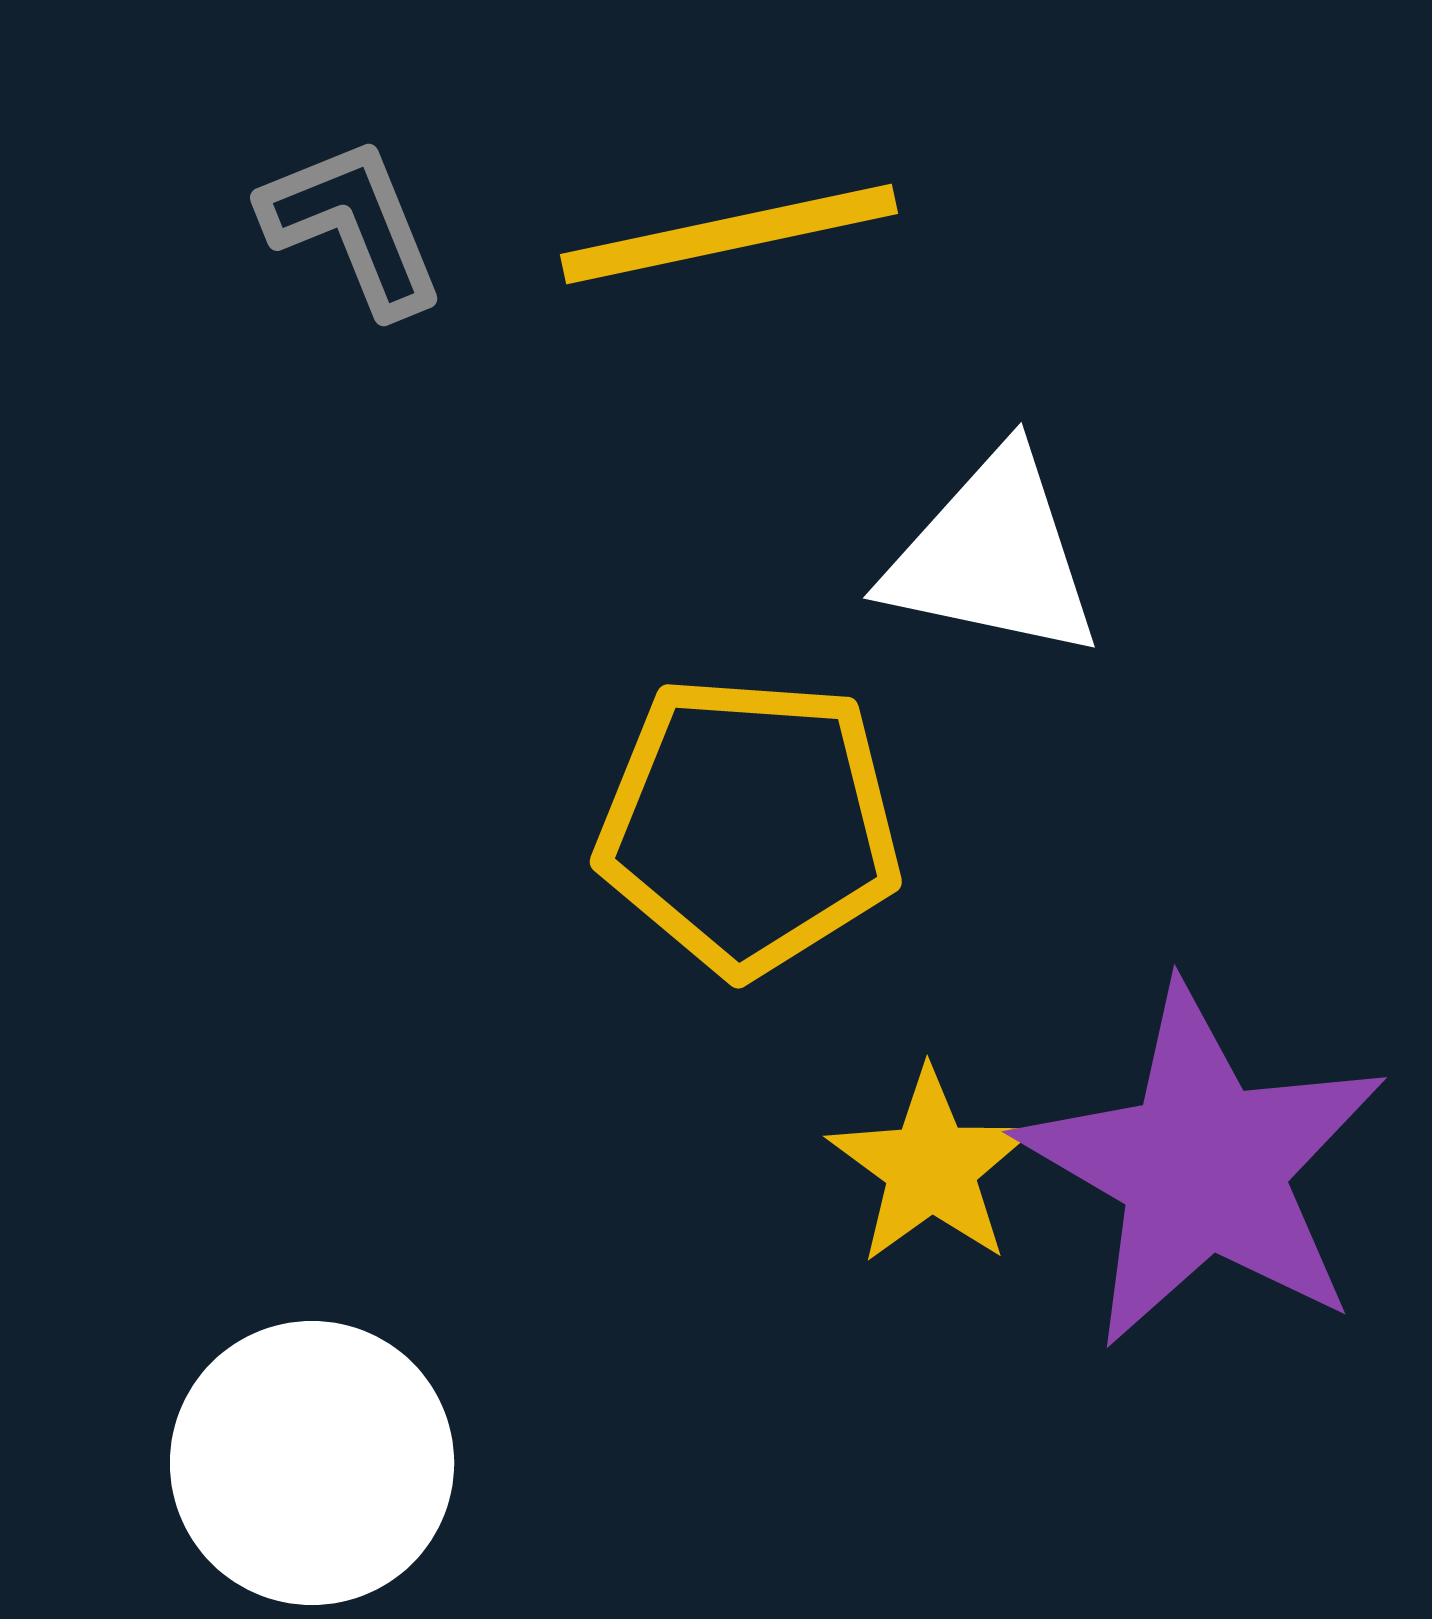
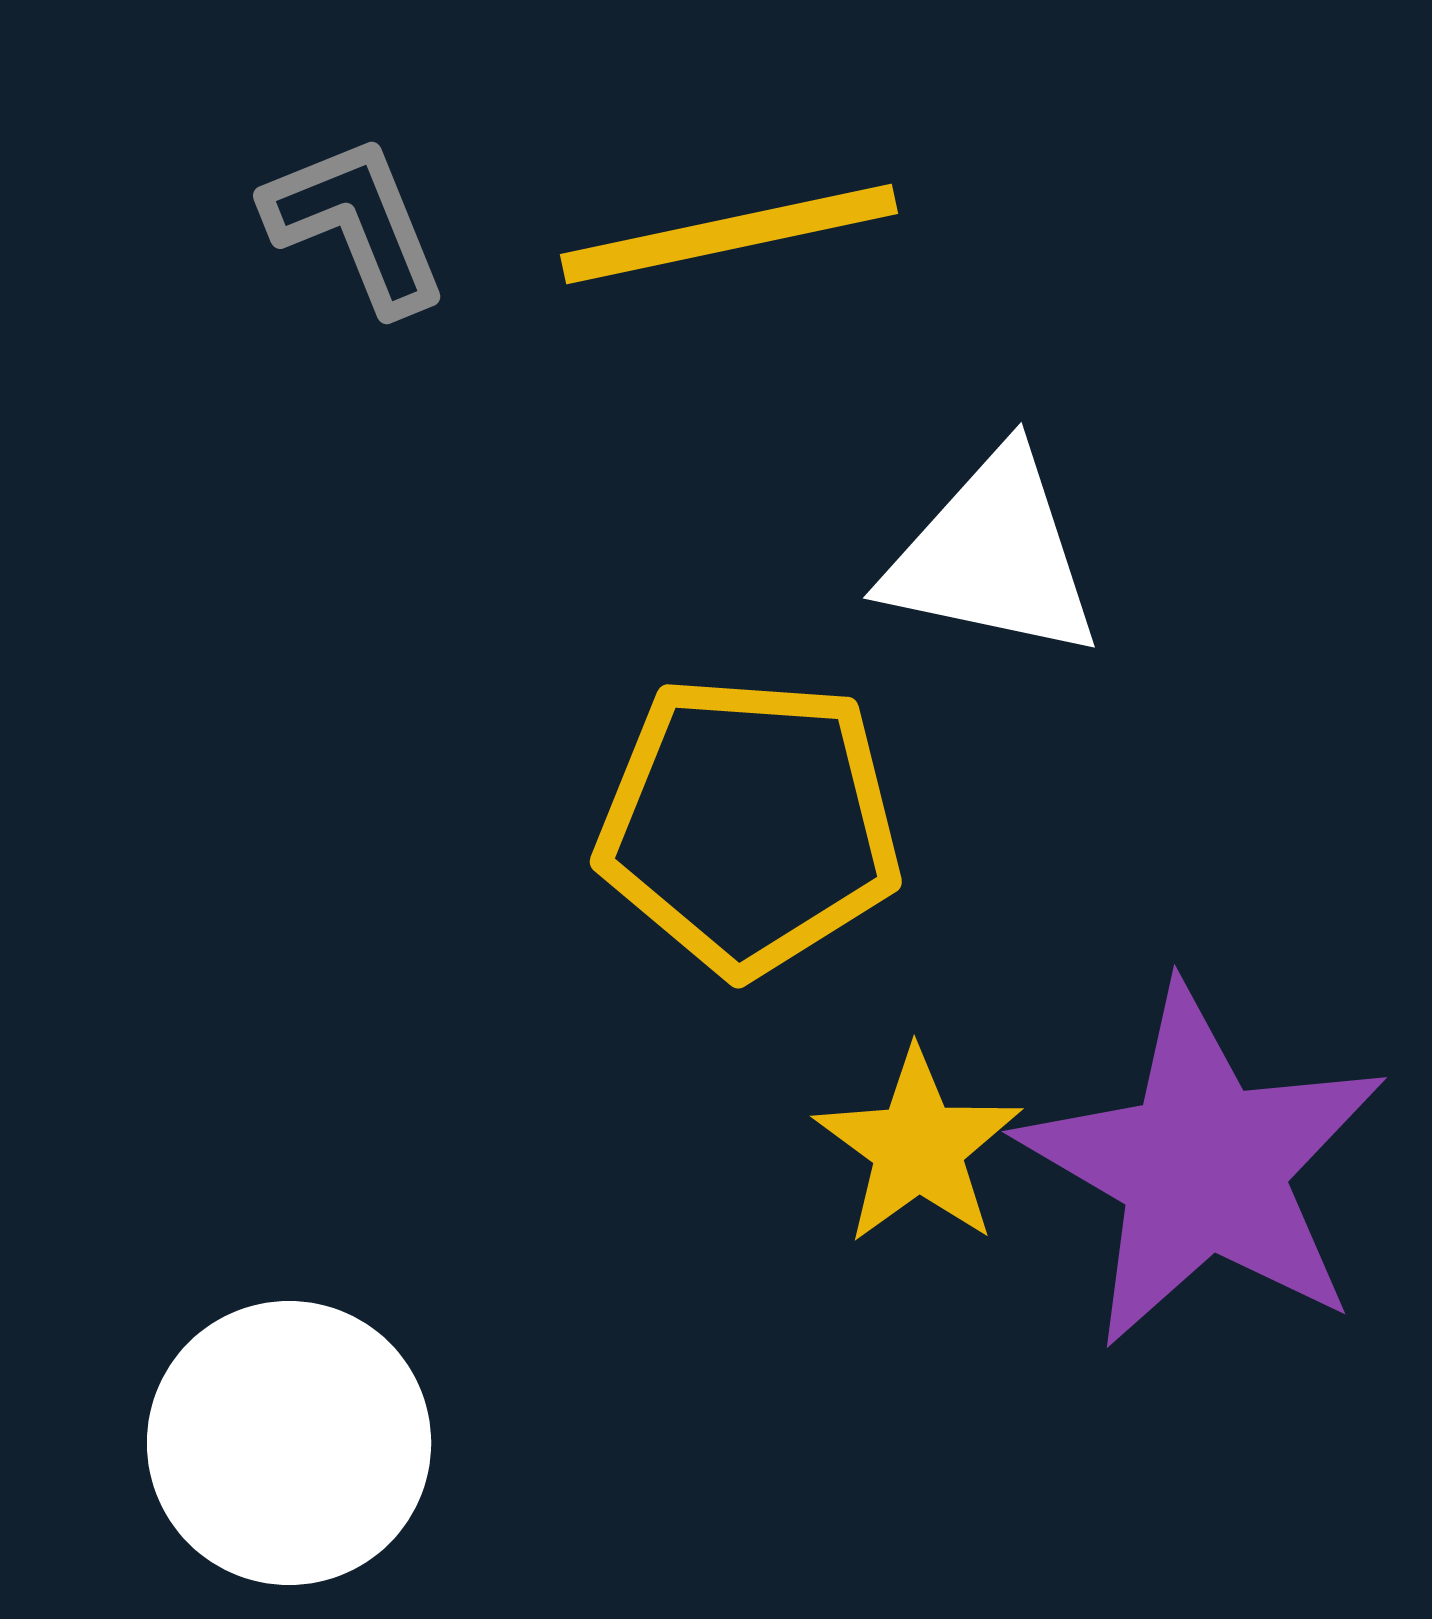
gray L-shape: moved 3 px right, 2 px up
yellow star: moved 13 px left, 20 px up
white circle: moved 23 px left, 20 px up
